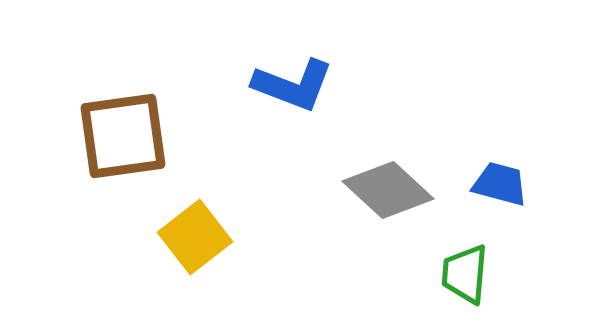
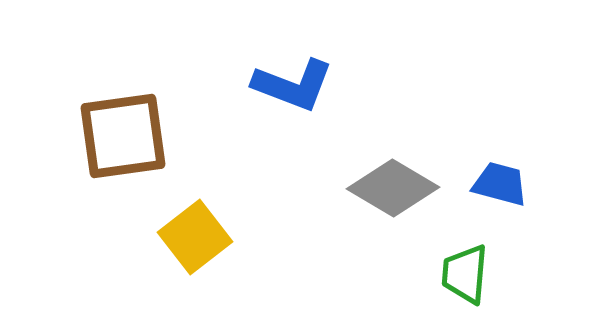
gray diamond: moved 5 px right, 2 px up; rotated 12 degrees counterclockwise
